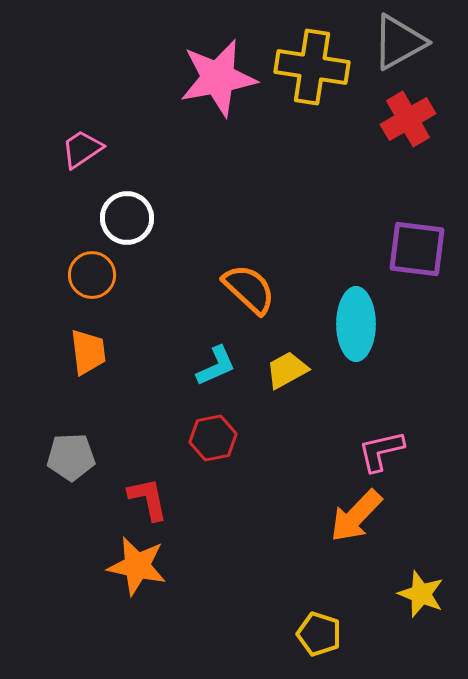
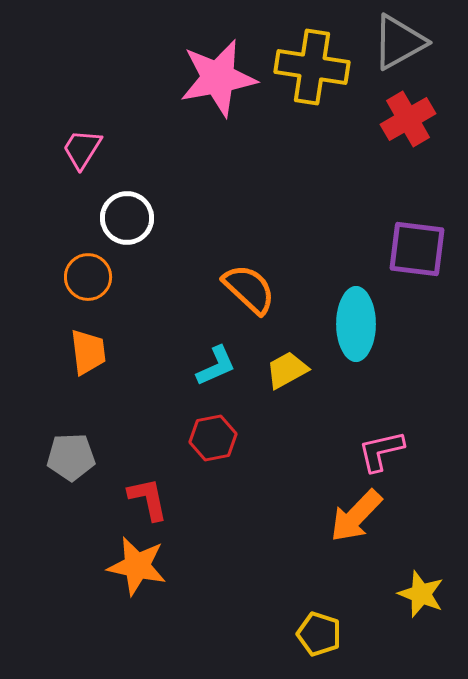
pink trapezoid: rotated 24 degrees counterclockwise
orange circle: moved 4 px left, 2 px down
